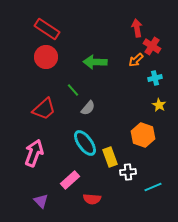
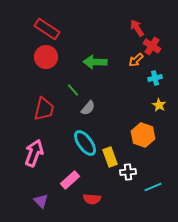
red arrow: rotated 24 degrees counterclockwise
red trapezoid: rotated 35 degrees counterclockwise
